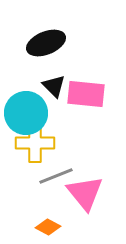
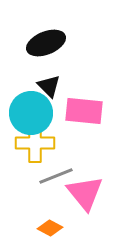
black triangle: moved 5 px left
pink rectangle: moved 2 px left, 17 px down
cyan circle: moved 5 px right
orange diamond: moved 2 px right, 1 px down
